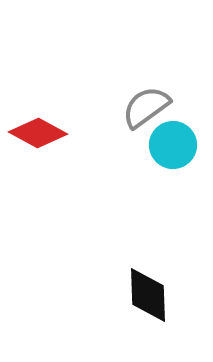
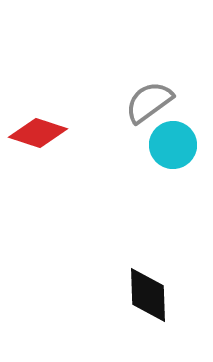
gray semicircle: moved 3 px right, 5 px up
red diamond: rotated 10 degrees counterclockwise
